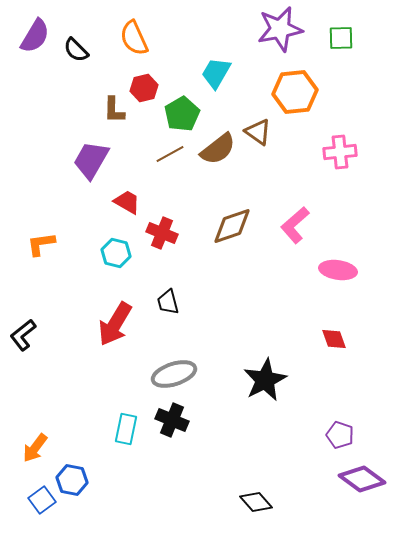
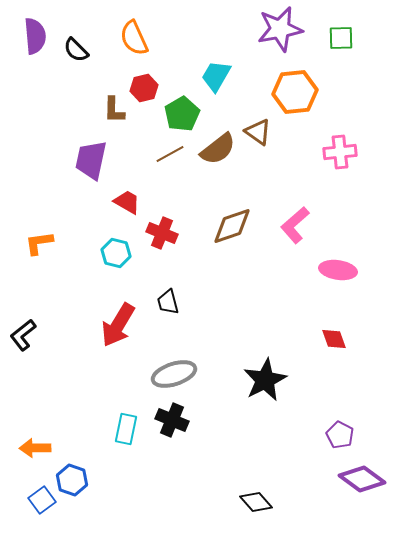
purple semicircle: rotated 36 degrees counterclockwise
cyan trapezoid: moved 3 px down
purple trapezoid: rotated 18 degrees counterclockwise
orange L-shape: moved 2 px left, 1 px up
red arrow: moved 3 px right, 1 px down
purple pentagon: rotated 8 degrees clockwise
orange arrow: rotated 52 degrees clockwise
blue hexagon: rotated 8 degrees clockwise
